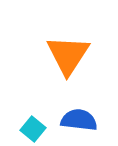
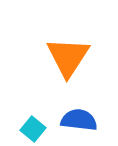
orange triangle: moved 2 px down
